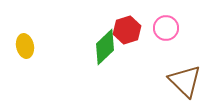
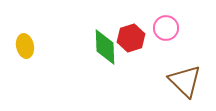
red hexagon: moved 4 px right, 8 px down
green diamond: rotated 48 degrees counterclockwise
